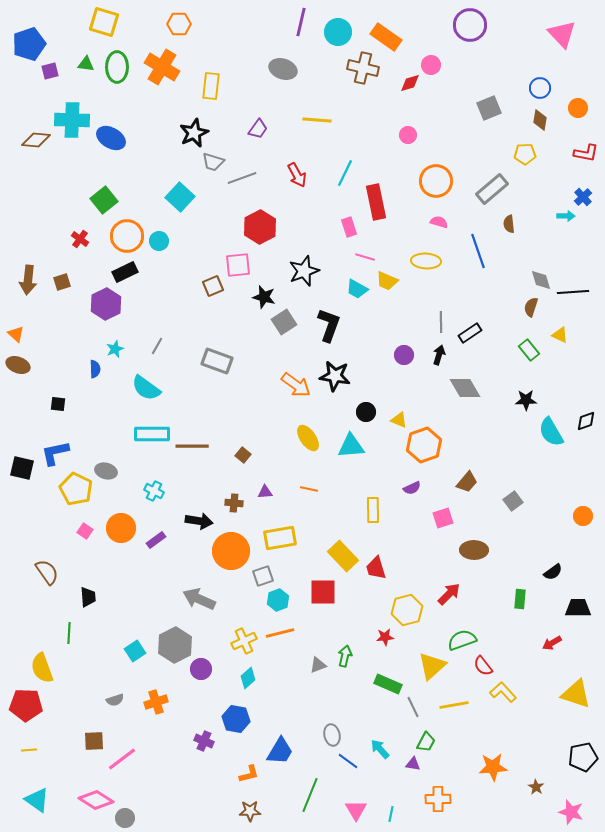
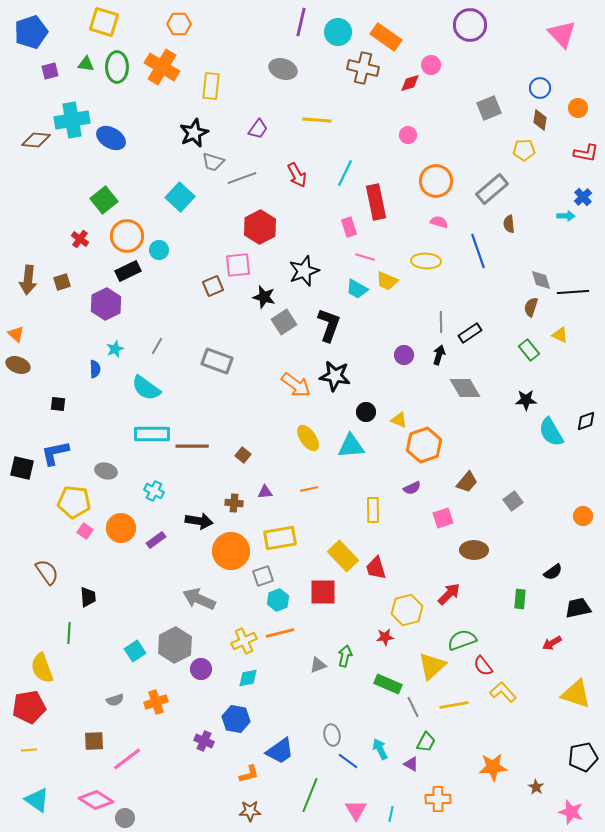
blue pentagon at (29, 44): moved 2 px right, 12 px up
cyan cross at (72, 120): rotated 12 degrees counterclockwise
yellow pentagon at (525, 154): moved 1 px left, 4 px up
cyan circle at (159, 241): moved 9 px down
black rectangle at (125, 272): moved 3 px right, 1 px up
yellow pentagon at (76, 489): moved 2 px left, 13 px down; rotated 20 degrees counterclockwise
orange line at (309, 489): rotated 24 degrees counterclockwise
black trapezoid at (578, 608): rotated 12 degrees counterclockwise
cyan diamond at (248, 678): rotated 30 degrees clockwise
red pentagon at (26, 705): moved 3 px right, 2 px down; rotated 12 degrees counterclockwise
cyan arrow at (380, 749): rotated 15 degrees clockwise
blue trapezoid at (280, 751): rotated 24 degrees clockwise
pink line at (122, 759): moved 5 px right
purple triangle at (413, 764): moved 2 px left; rotated 21 degrees clockwise
